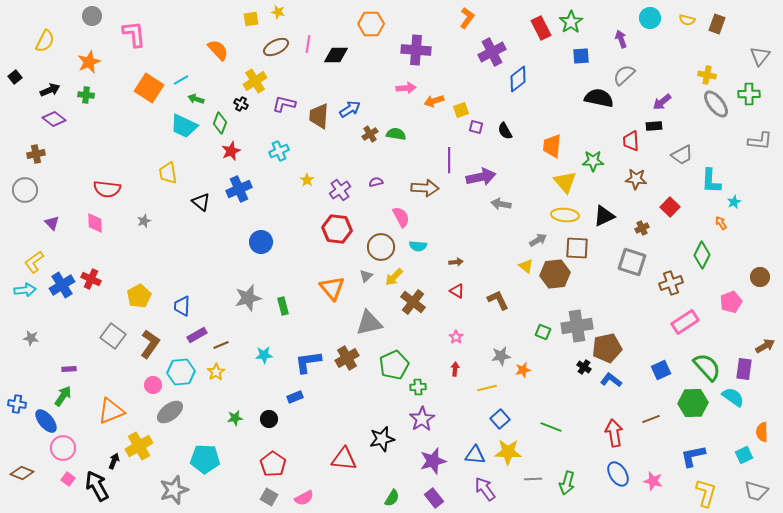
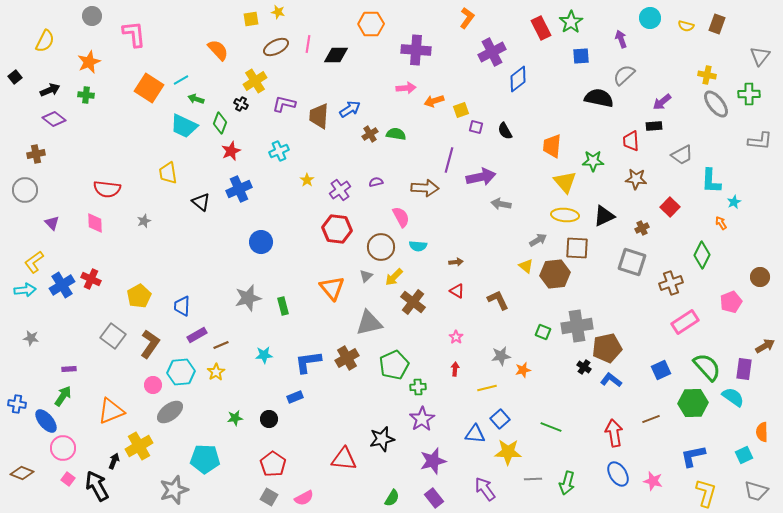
yellow semicircle at (687, 20): moved 1 px left, 6 px down
purple line at (449, 160): rotated 15 degrees clockwise
blue triangle at (475, 455): moved 21 px up
